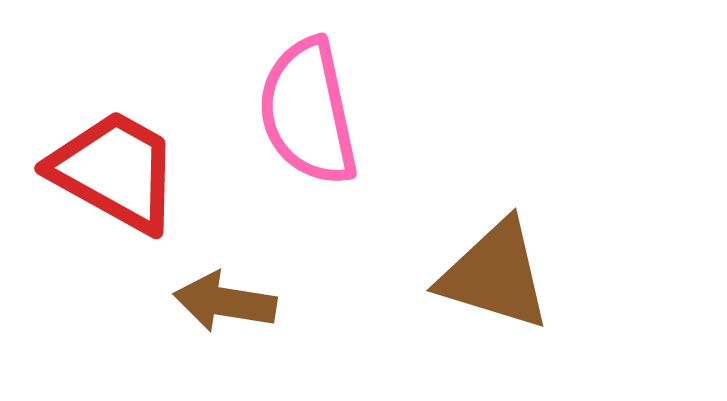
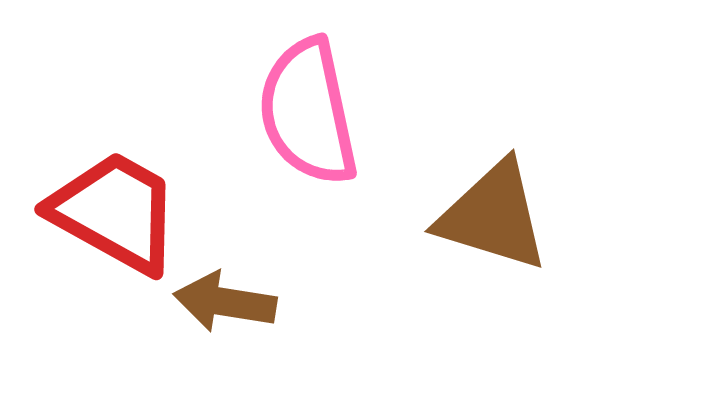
red trapezoid: moved 41 px down
brown triangle: moved 2 px left, 59 px up
